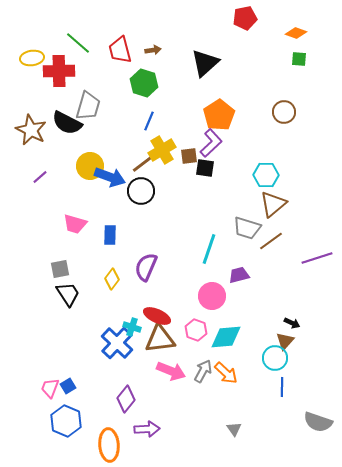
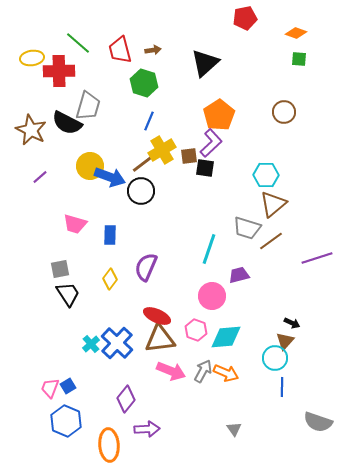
yellow diamond at (112, 279): moved 2 px left
cyan cross at (132, 327): moved 41 px left, 17 px down; rotated 30 degrees clockwise
orange arrow at (226, 373): rotated 20 degrees counterclockwise
